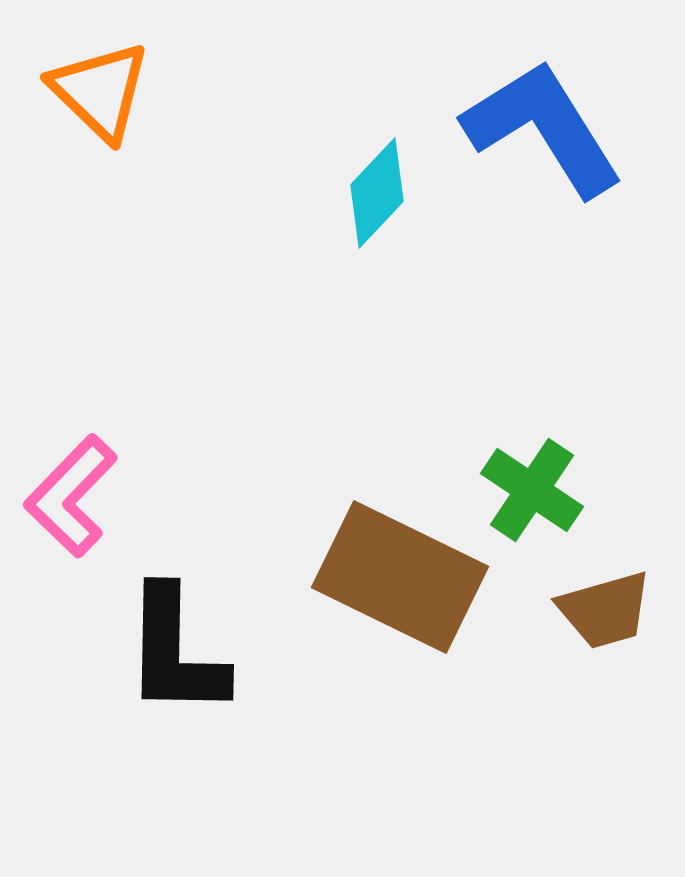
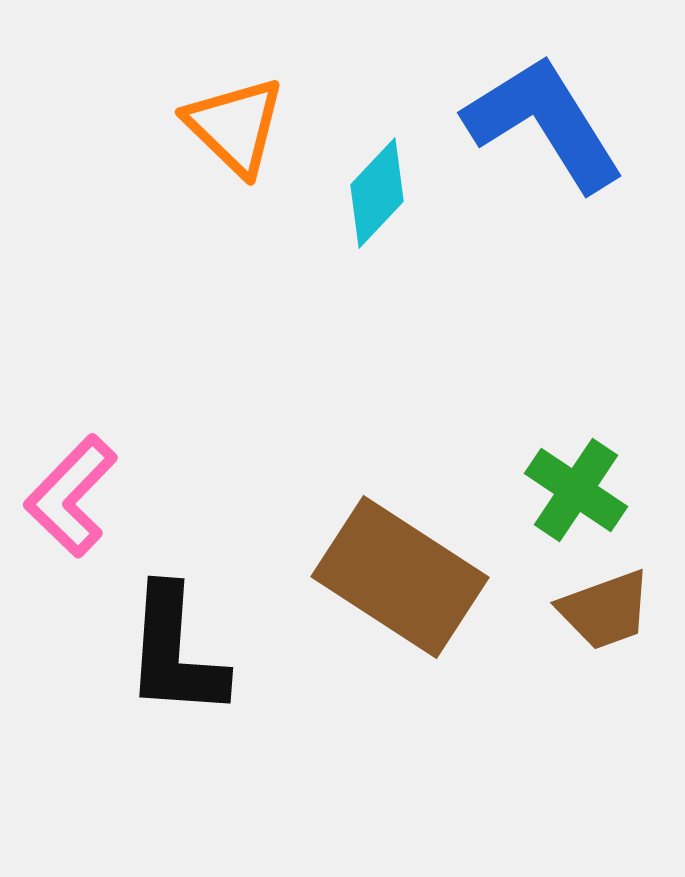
orange triangle: moved 135 px right, 35 px down
blue L-shape: moved 1 px right, 5 px up
green cross: moved 44 px right
brown rectangle: rotated 7 degrees clockwise
brown trapezoid: rotated 4 degrees counterclockwise
black L-shape: rotated 3 degrees clockwise
